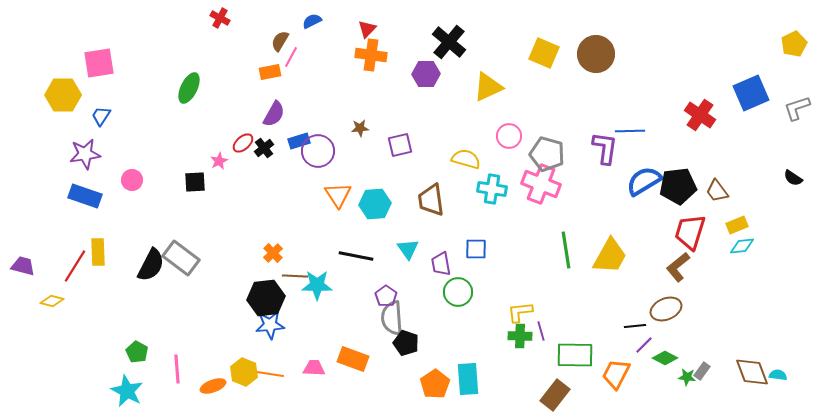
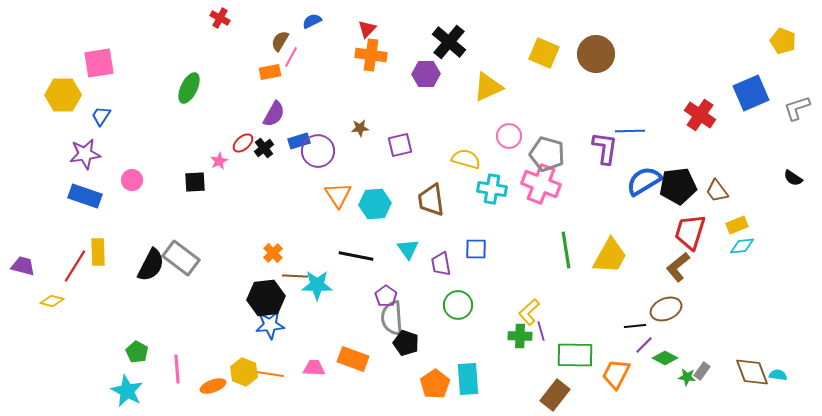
yellow pentagon at (794, 44): moved 11 px left, 3 px up; rotated 25 degrees counterclockwise
green circle at (458, 292): moved 13 px down
yellow L-shape at (520, 312): moved 9 px right; rotated 36 degrees counterclockwise
